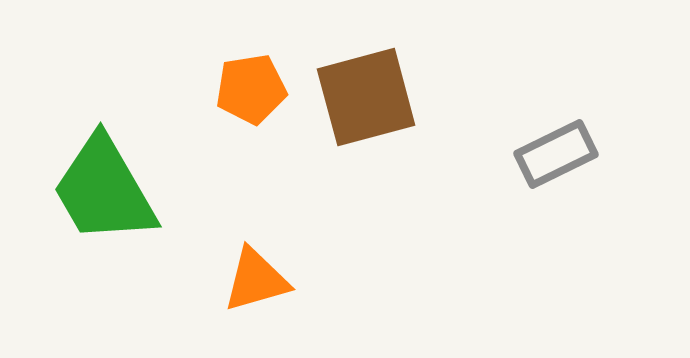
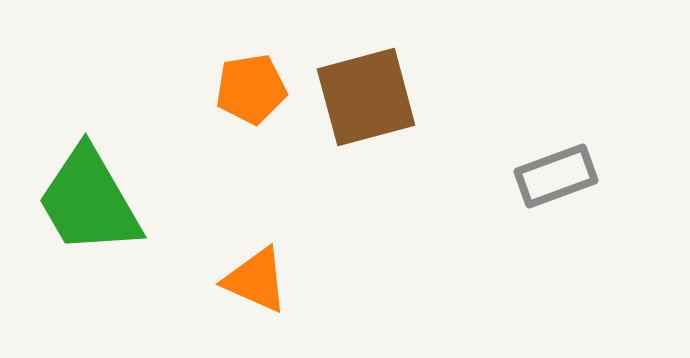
gray rectangle: moved 22 px down; rotated 6 degrees clockwise
green trapezoid: moved 15 px left, 11 px down
orange triangle: rotated 40 degrees clockwise
